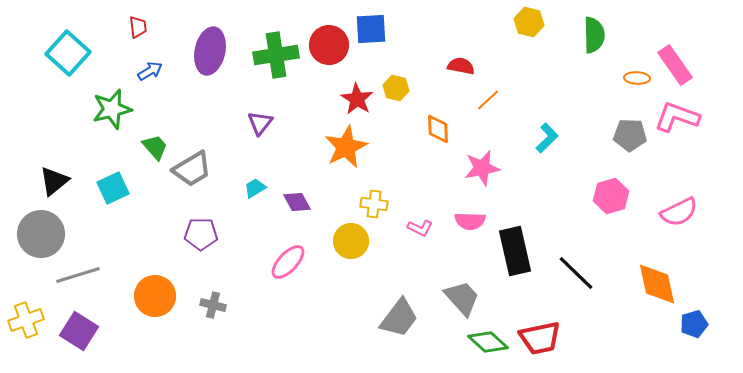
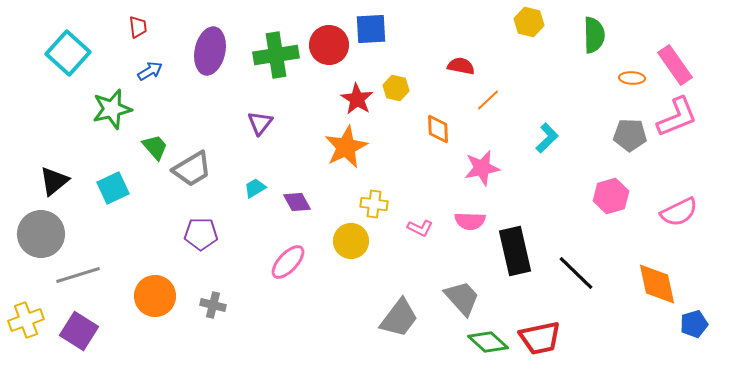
orange ellipse at (637, 78): moved 5 px left
pink L-shape at (677, 117): rotated 138 degrees clockwise
